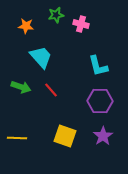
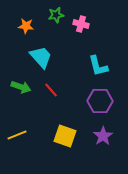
yellow line: moved 3 px up; rotated 24 degrees counterclockwise
